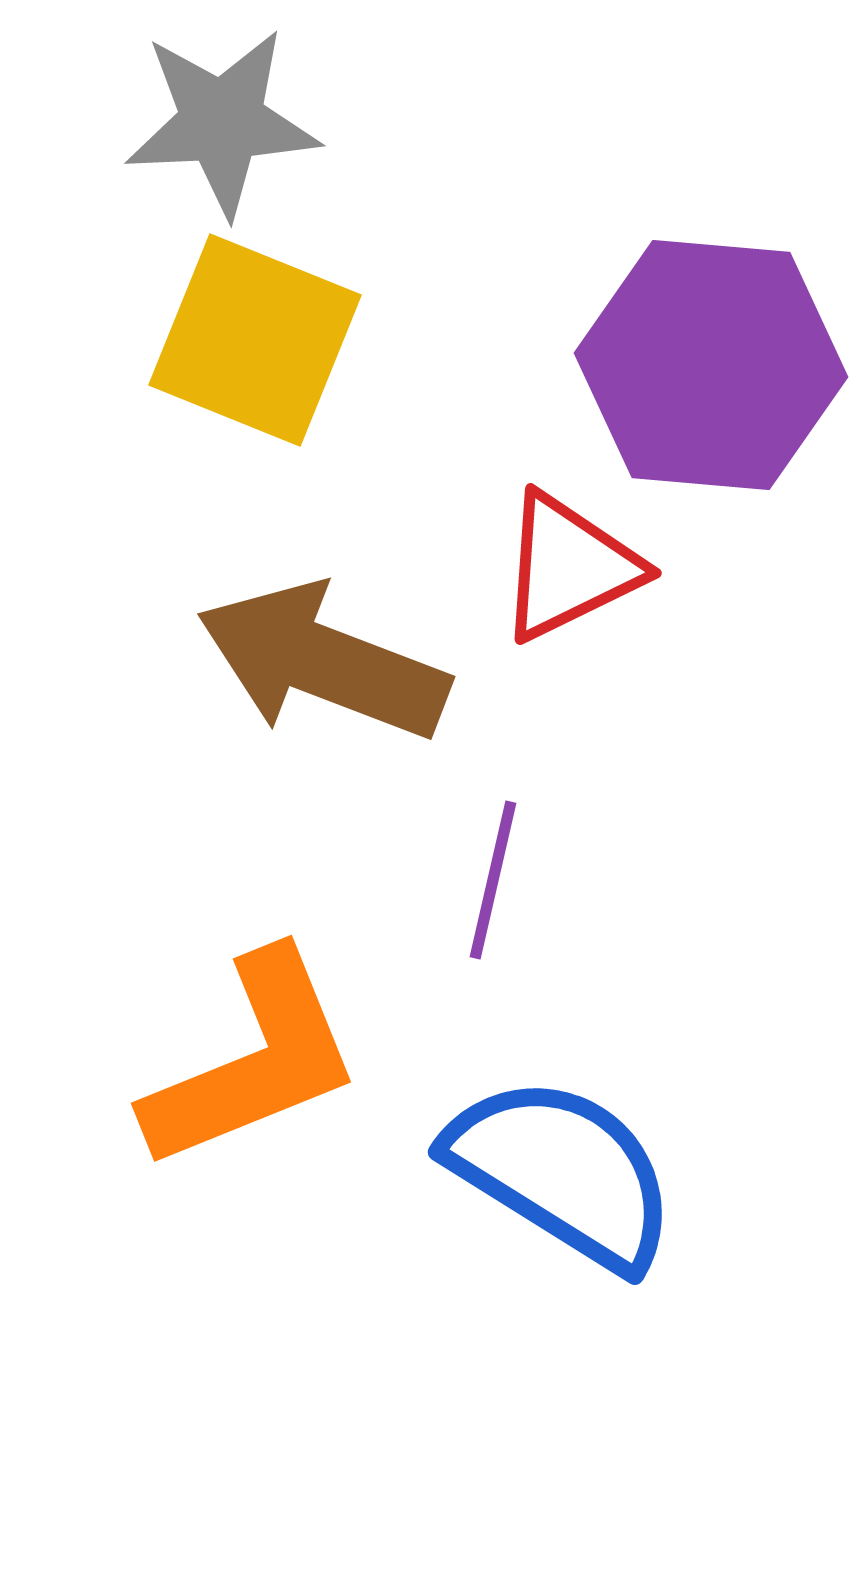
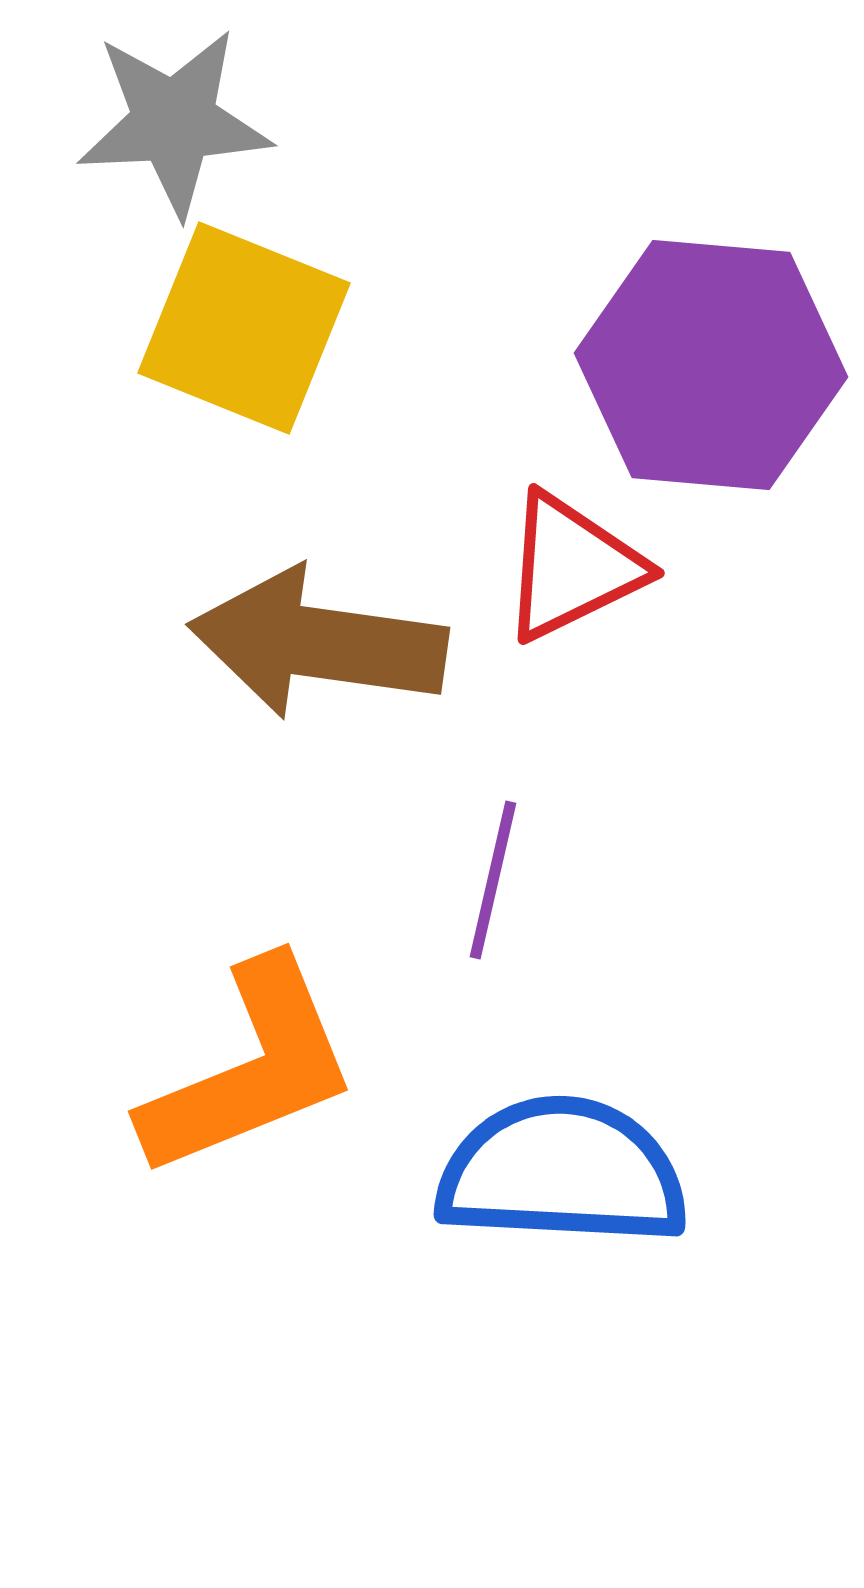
gray star: moved 48 px left
yellow square: moved 11 px left, 12 px up
red triangle: moved 3 px right
brown arrow: moved 5 px left, 19 px up; rotated 13 degrees counterclockwise
orange L-shape: moved 3 px left, 8 px down
blue semicircle: rotated 29 degrees counterclockwise
